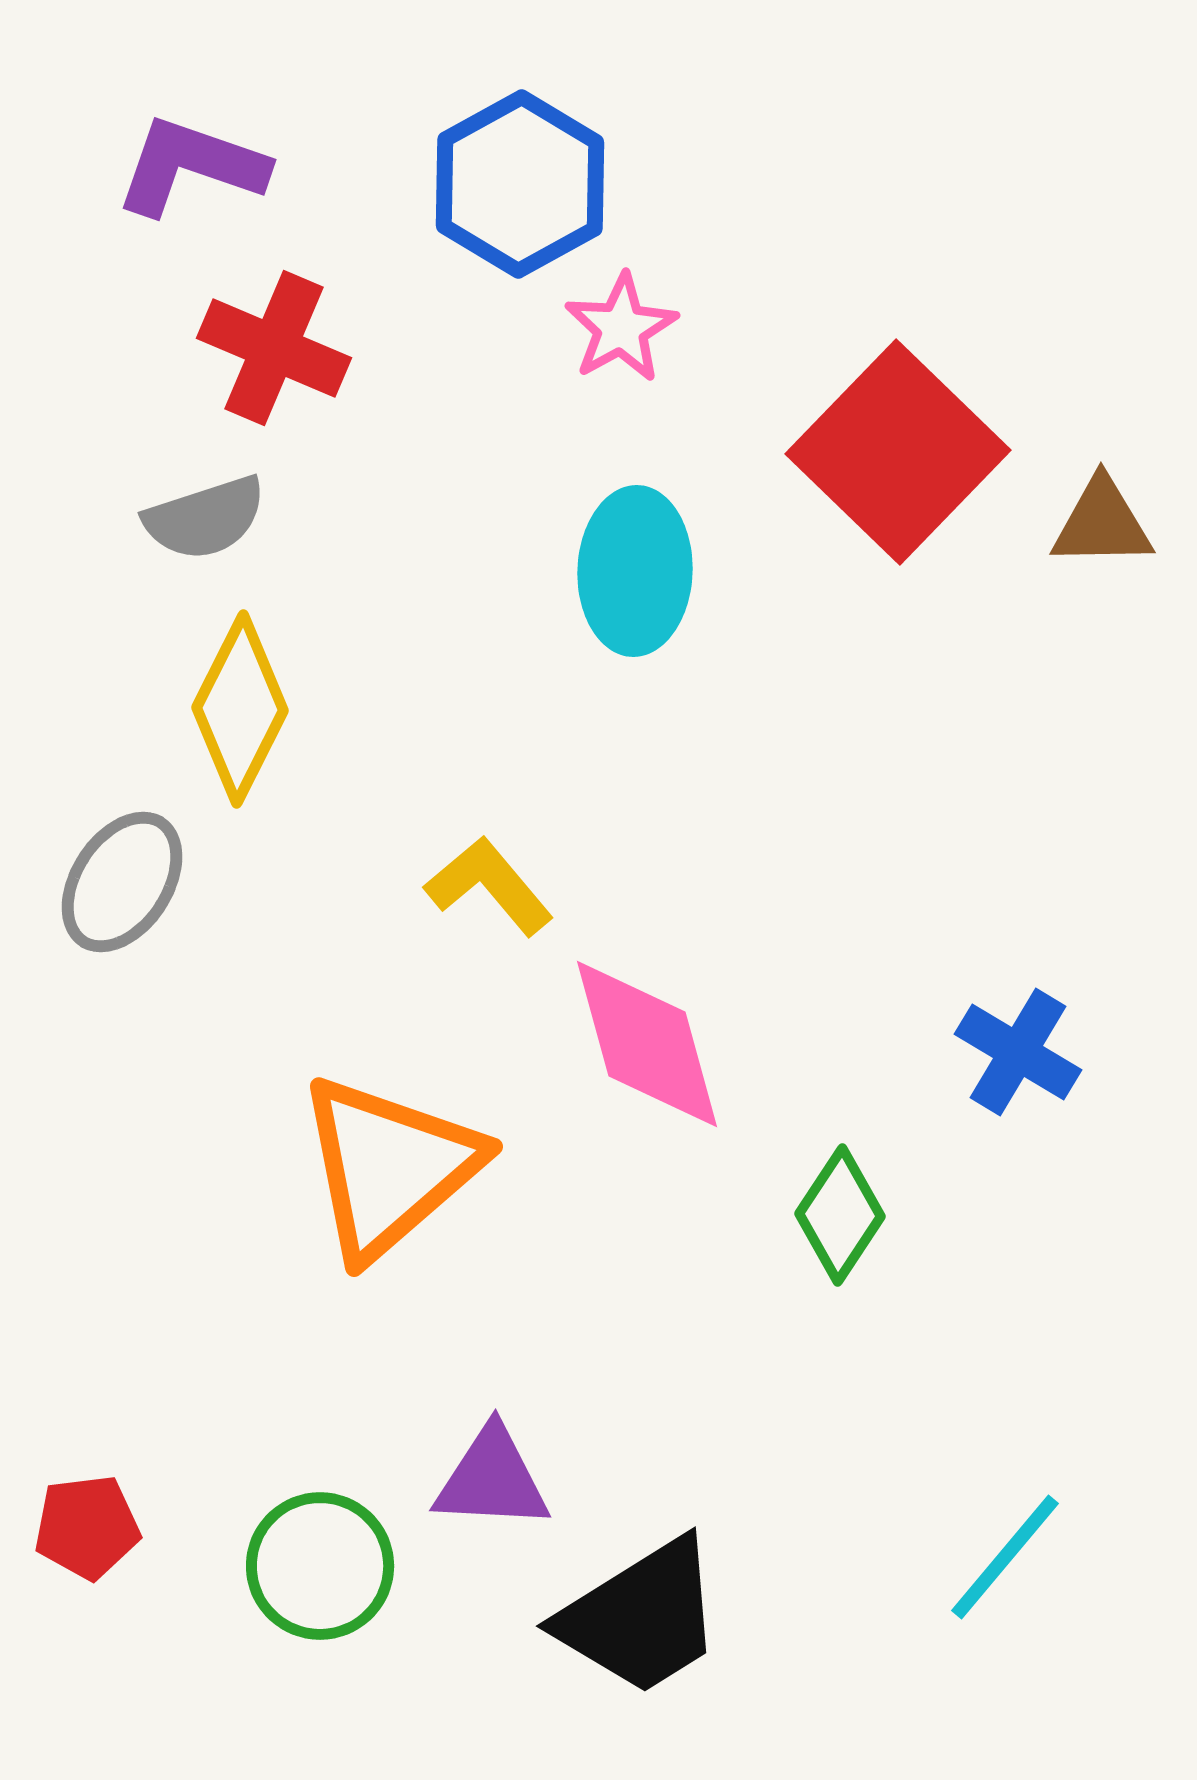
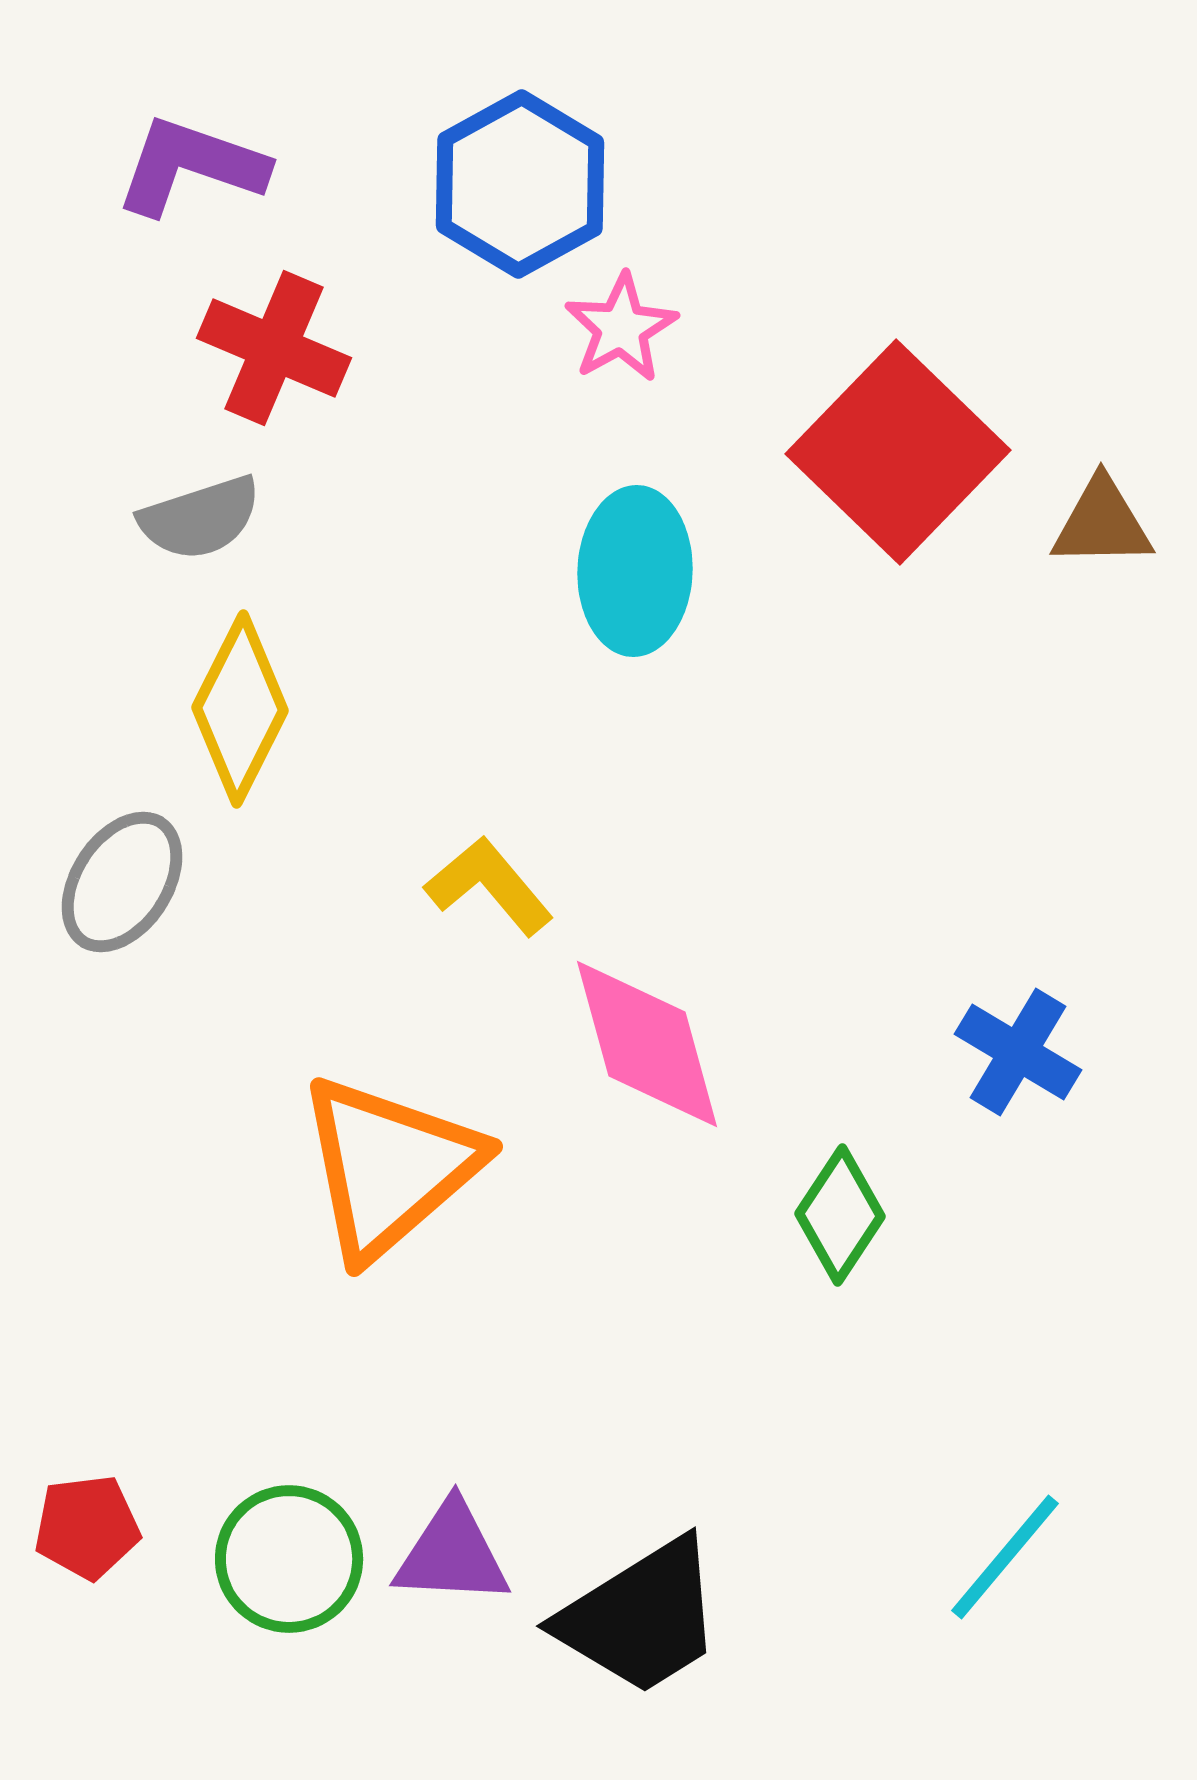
gray semicircle: moved 5 px left
purple triangle: moved 40 px left, 75 px down
green circle: moved 31 px left, 7 px up
